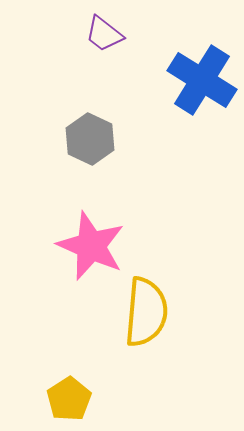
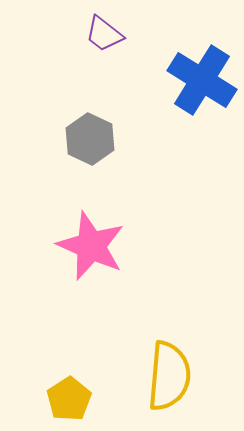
yellow semicircle: moved 23 px right, 64 px down
